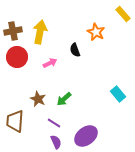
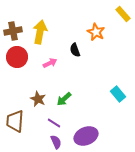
purple ellipse: rotated 15 degrees clockwise
